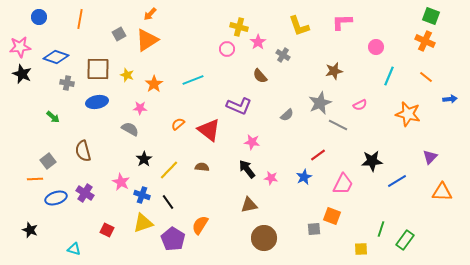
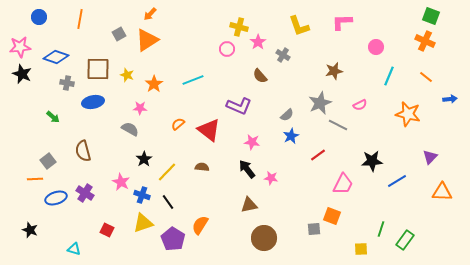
blue ellipse at (97, 102): moved 4 px left
yellow line at (169, 170): moved 2 px left, 2 px down
blue star at (304, 177): moved 13 px left, 41 px up
